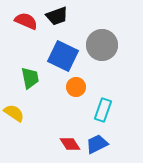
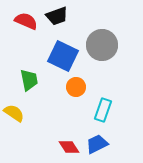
green trapezoid: moved 1 px left, 2 px down
red diamond: moved 1 px left, 3 px down
